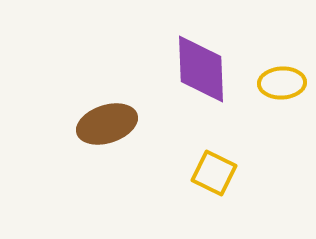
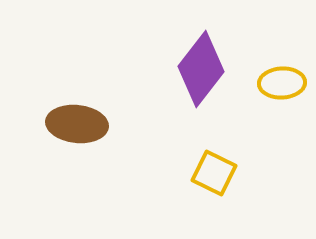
purple diamond: rotated 40 degrees clockwise
brown ellipse: moved 30 px left; rotated 24 degrees clockwise
